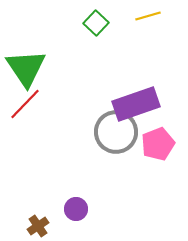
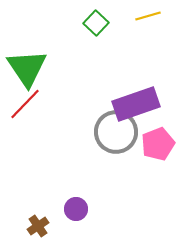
green triangle: moved 1 px right
